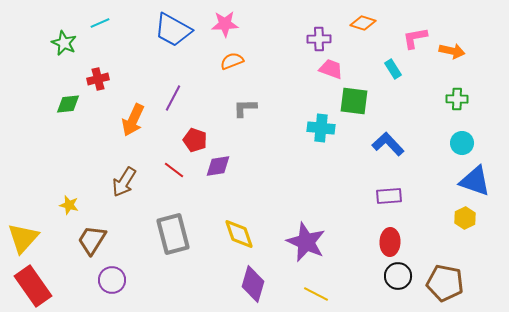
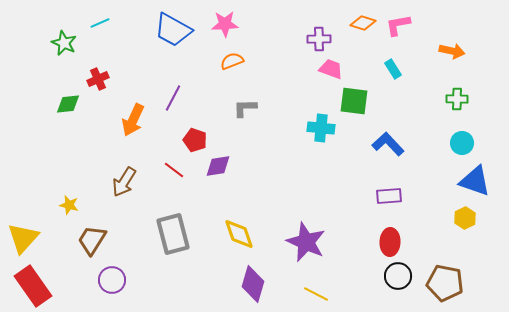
pink L-shape at (415, 38): moved 17 px left, 13 px up
red cross at (98, 79): rotated 10 degrees counterclockwise
